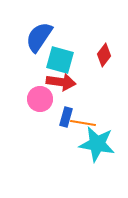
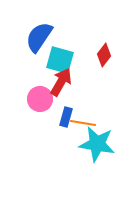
red arrow: rotated 68 degrees counterclockwise
